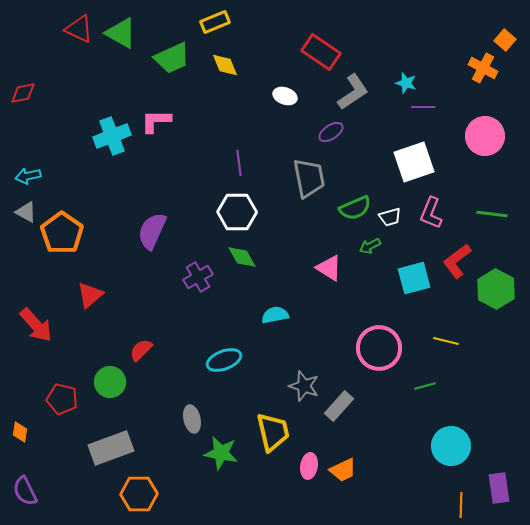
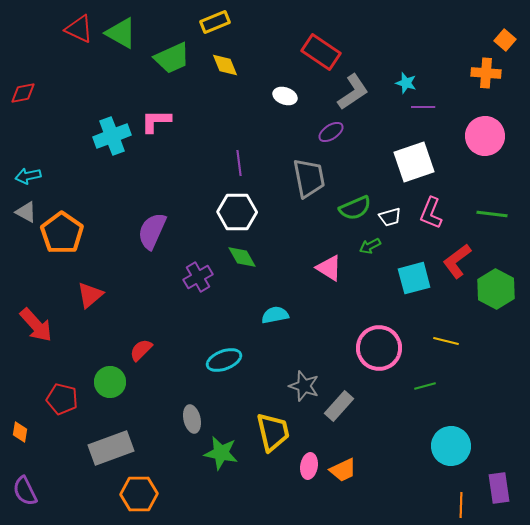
orange cross at (483, 68): moved 3 px right, 5 px down; rotated 24 degrees counterclockwise
